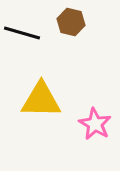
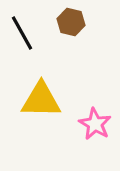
black line: rotated 45 degrees clockwise
